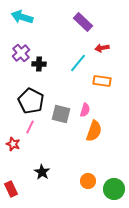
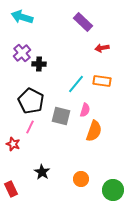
purple cross: moved 1 px right
cyan line: moved 2 px left, 21 px down
gray square: moved 2 px down
orange circle: moved 7 px left, 2 px up
green circle: moved 1 px left, 1 px down
